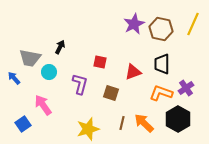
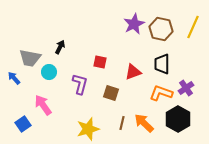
yellow line: moved 3 px down
